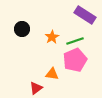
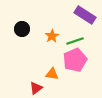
orange star: moved 1 px up
